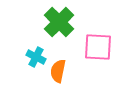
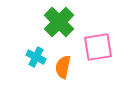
pink square: rotated 12 degrees counterclockwise
orange semicircle: moved 5 px right, 4 px up
